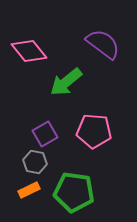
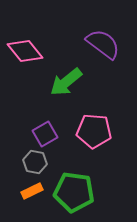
pink diamond: moved 4 px left
orange rectangle: moved 3 px right, 1 px down
